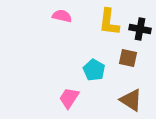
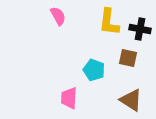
pink semicircle: moved 4 px left; rotated 48 degrees clockwise
cyan pentagon: rotated 10 degrees counterclockwise
pink trapezoid: rotated 30 degrees counterclockwise
